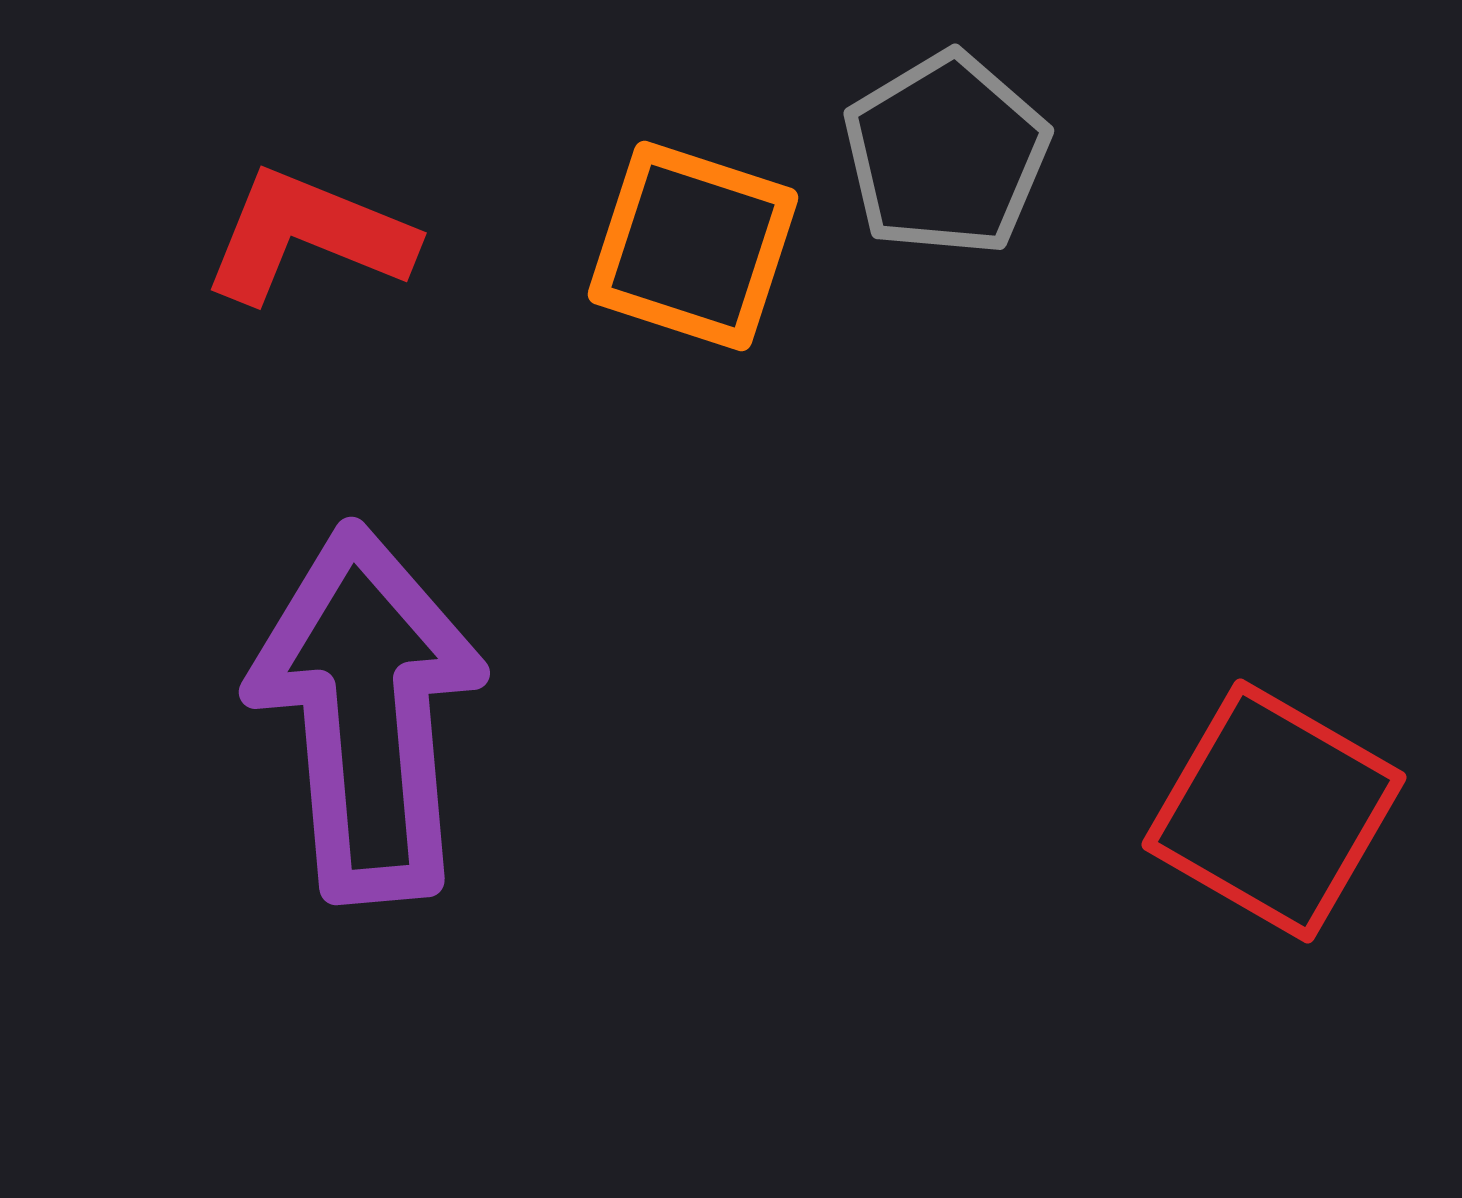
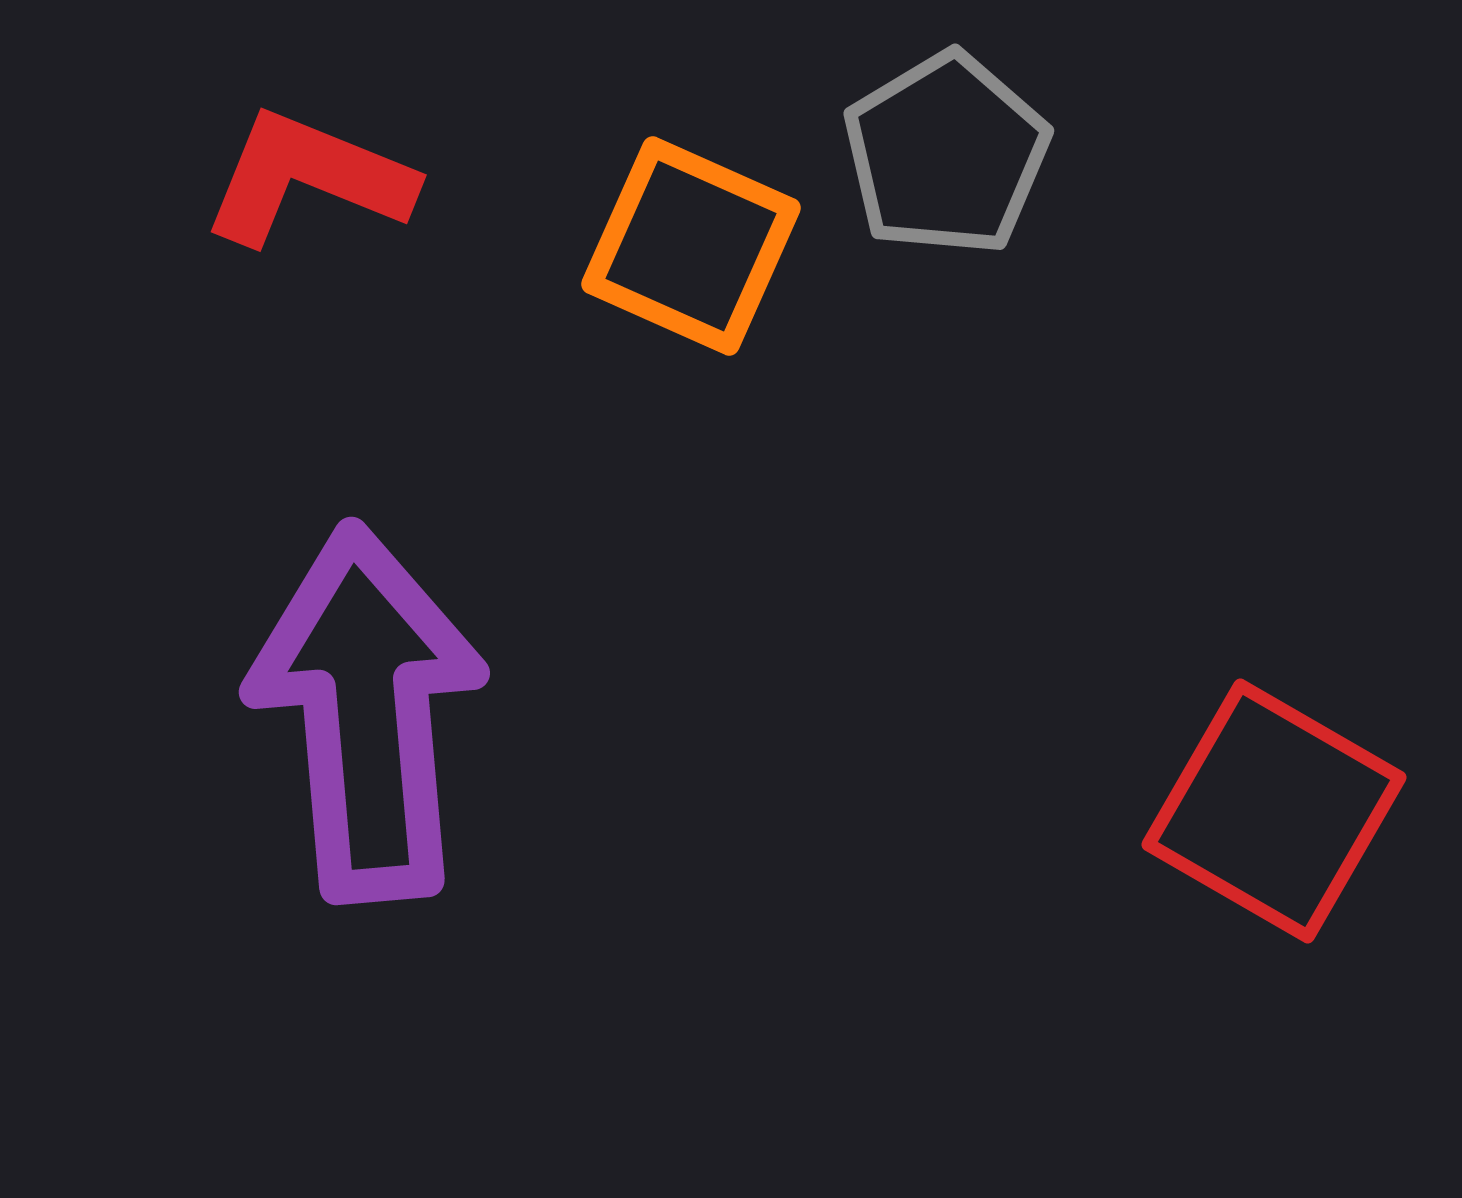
red L-shape: moved 58 px up
orange square: moved 2 px left; rotated 6 degrees clockwise
